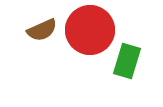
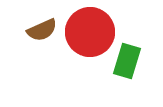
red circle: moved 2 px down
